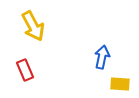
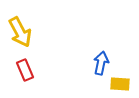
yellow arrow: moved 13 px left, 6 px down
blue arrow: moved 1 px left, 6 px down
